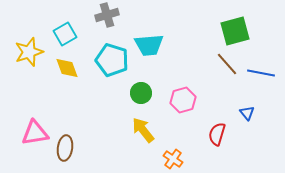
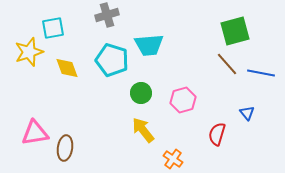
cyan square: moved 12 px left, 6 px up; rotated 20 degrees clockwise
